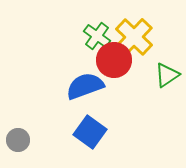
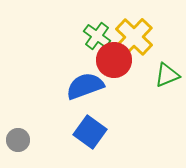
green triangle: rotated 12 degrees clockwise
